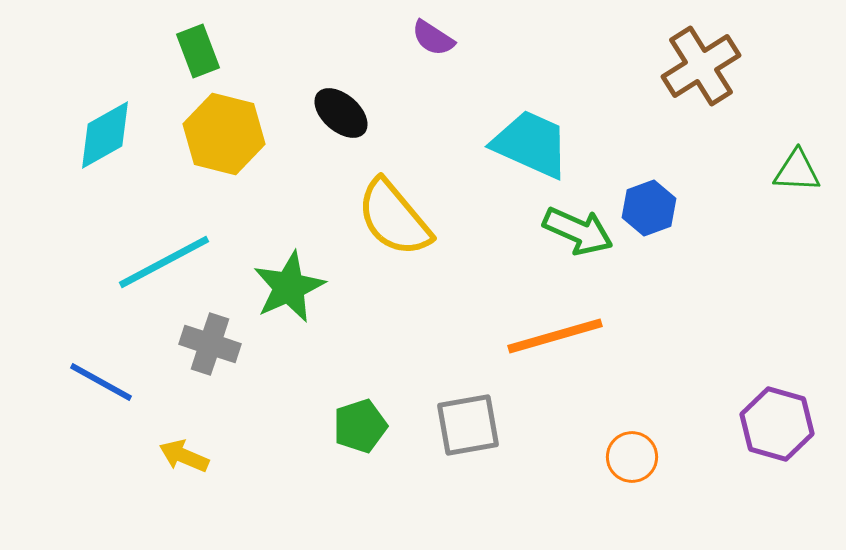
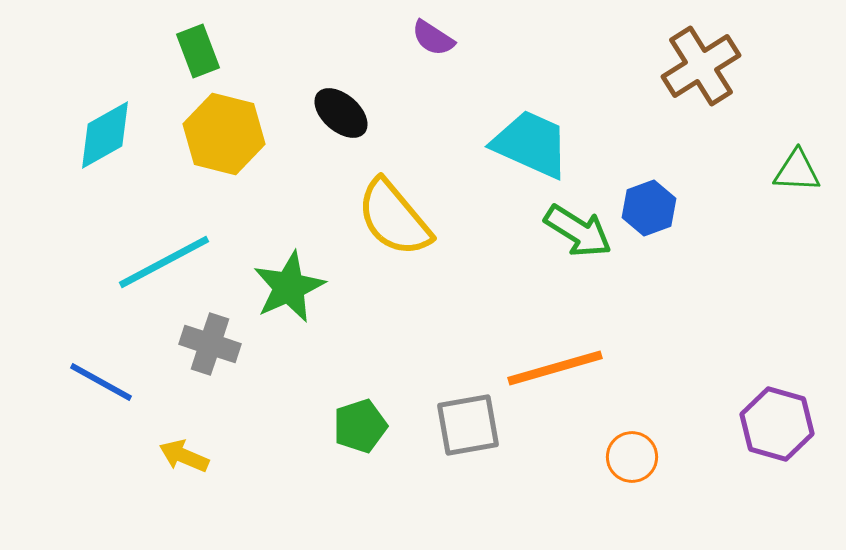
green arrow: rotated 8 degrees clockwise
orange line: moved 32 px down
